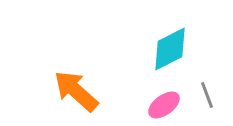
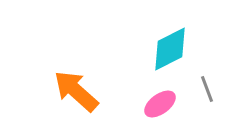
gray line: moved 6 px up
pink ellipse: moved 4 px left, 1 px up
